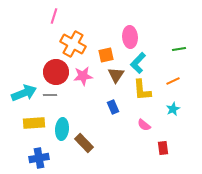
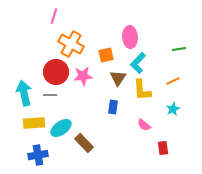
orange cross: moved 2 px left
brown triangle: moved 2 px right, 3 px down
cyan arrow: rotated 80 degrees counterclockwise
blue rectangle: rotated 32 degrees clockwise
cyan ellipse: moved 1 px left, 1 px up; rotated 50 degrees clockwise
blue cross: moved 1 px left, 3 px up
